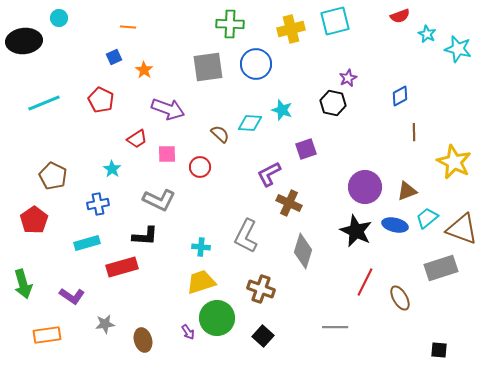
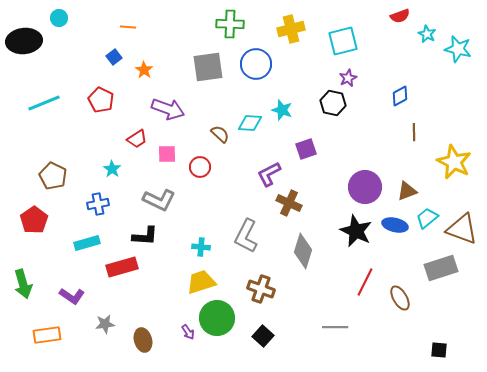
cyan square at (335, 21): moved 8 px right, 20 px down
blue square at (114, 57): rotated 14 degrees counterclockwise
